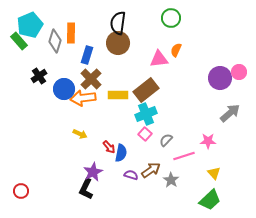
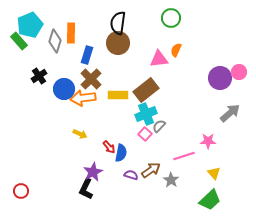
gray semicircle: moved 7 px left, 14 px up
